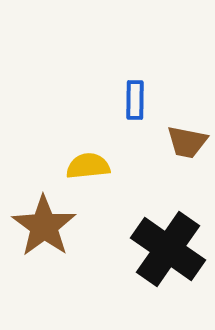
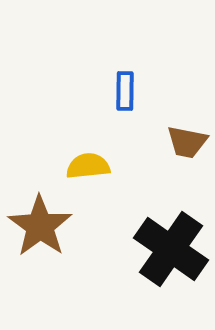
blue rectangle: moved 10 px left, 9 px up
brown star: moved 4 px left
black cross: moved 3 px right
